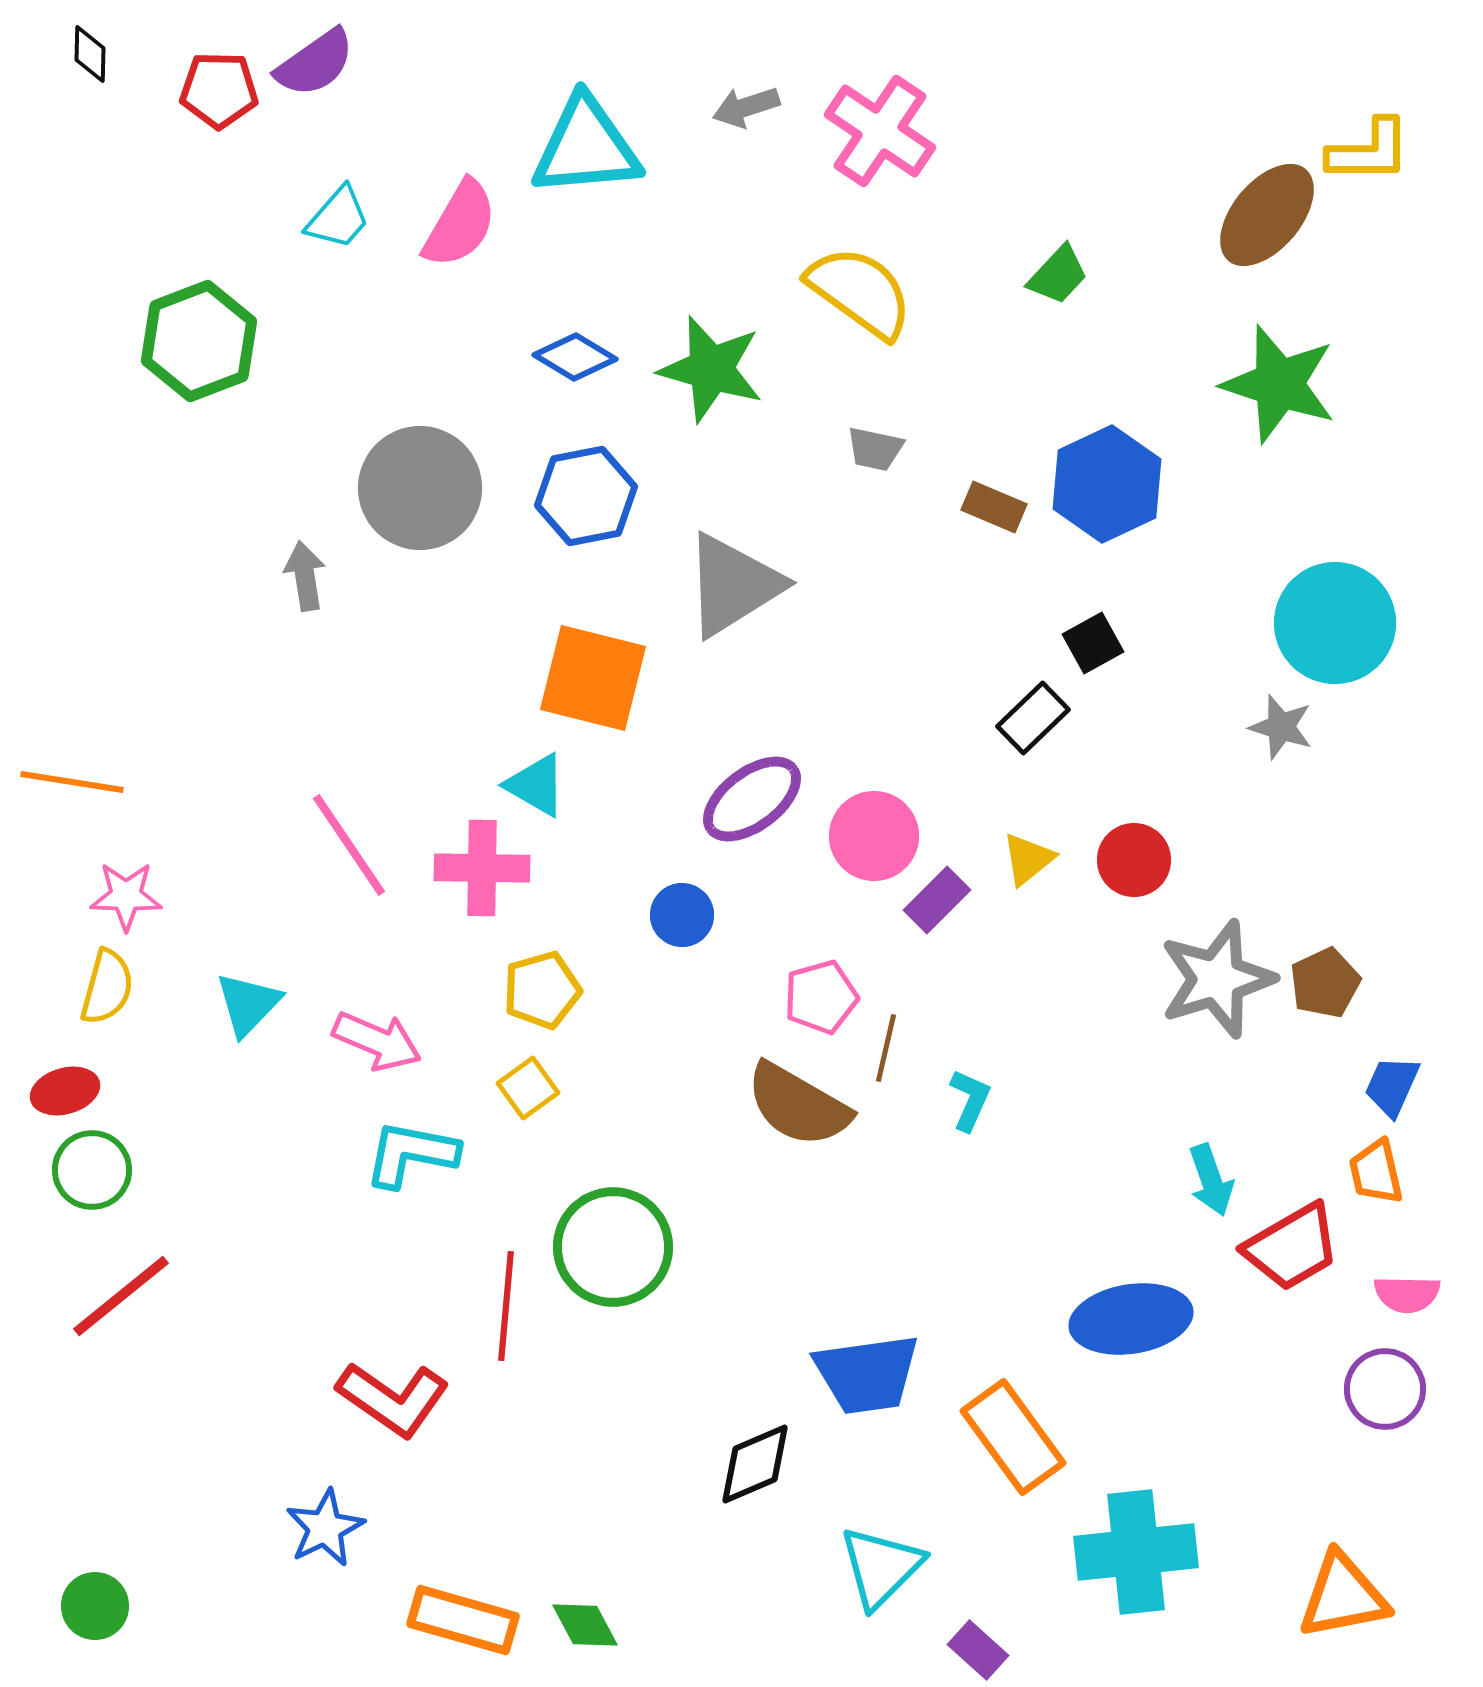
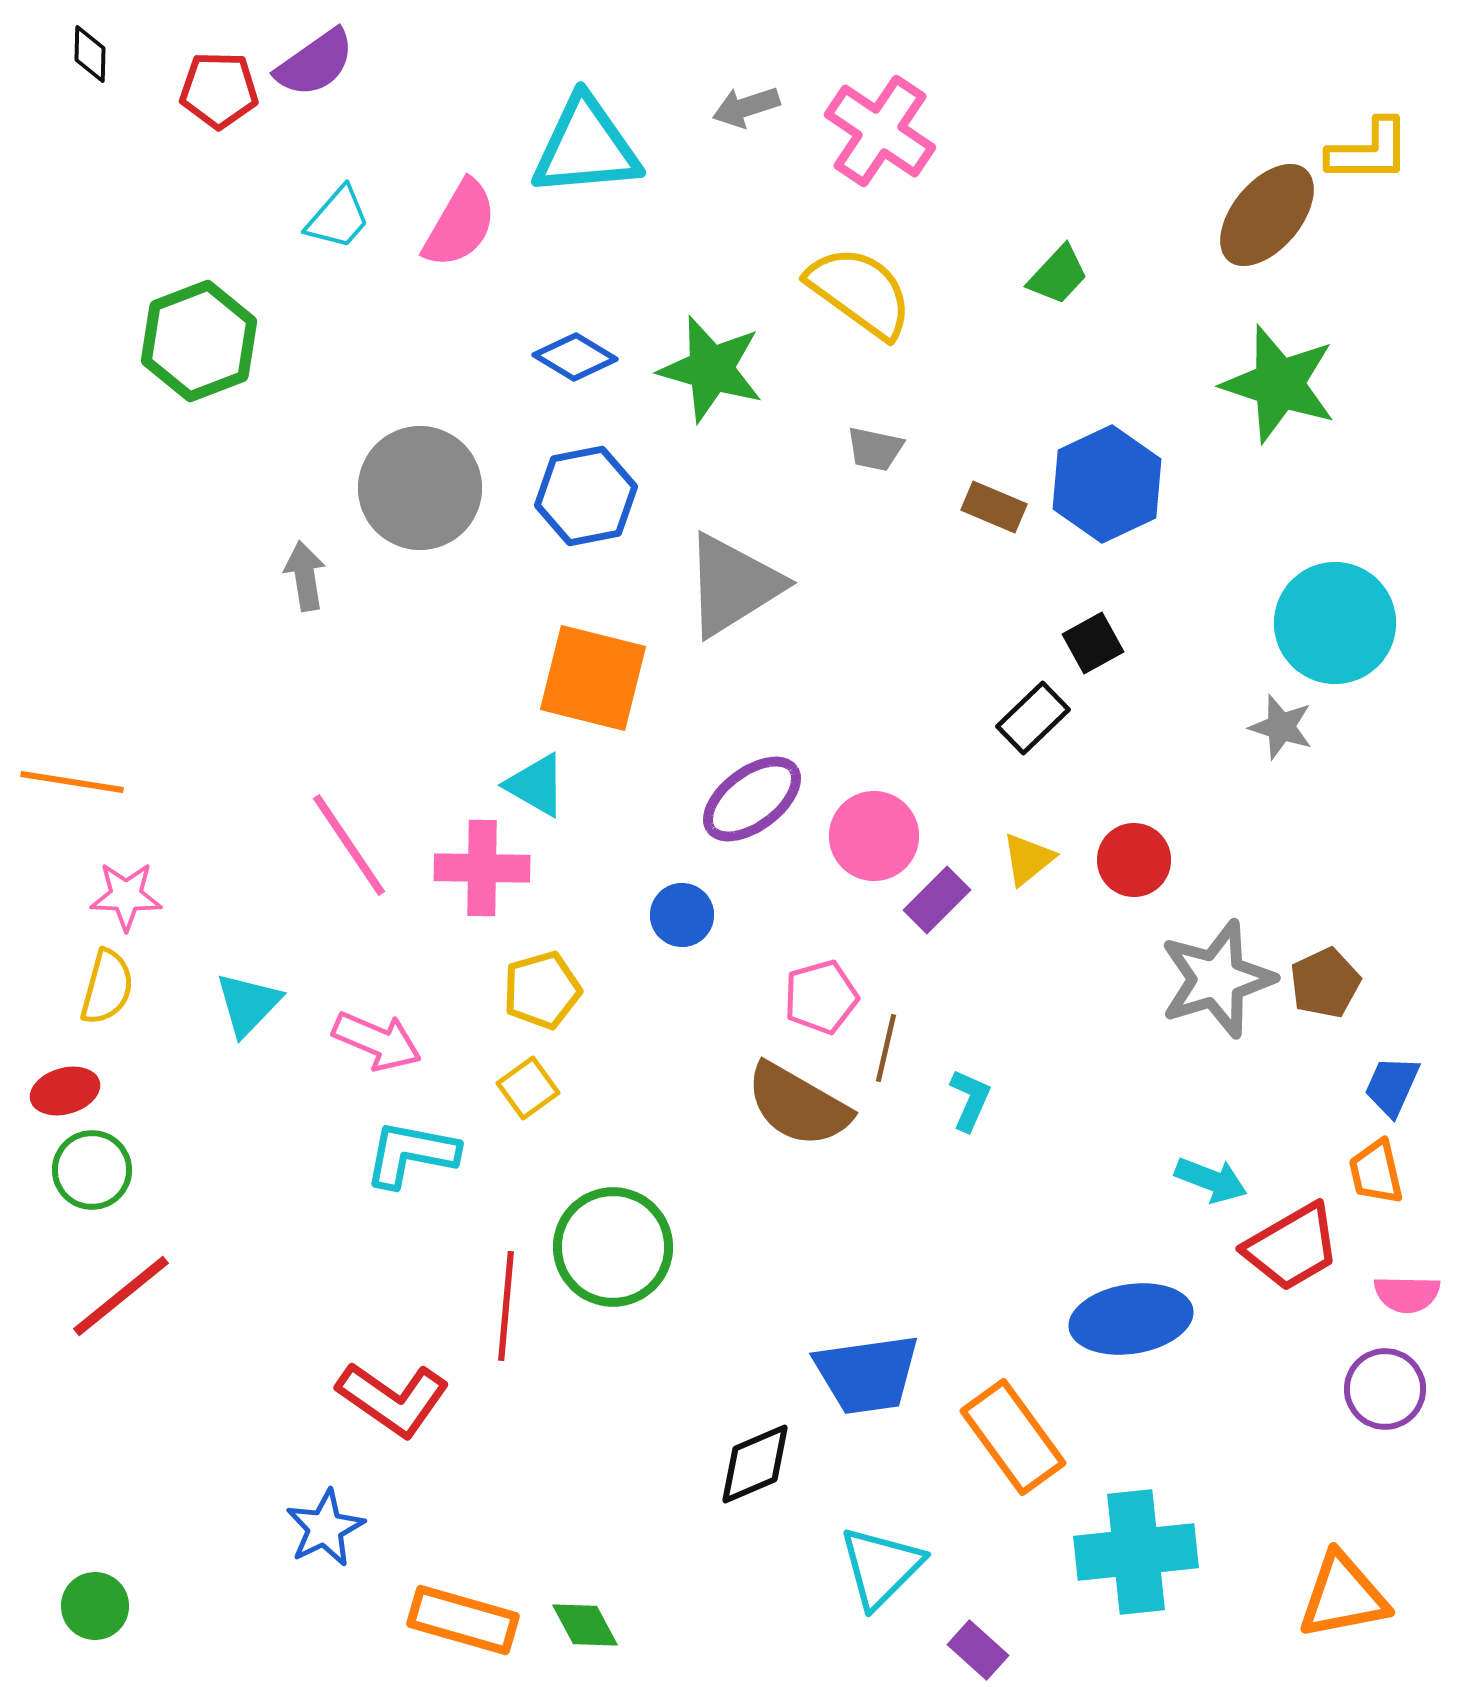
cyan arrow at (1211, 1180): rotated 50 degrees counterclockwise
